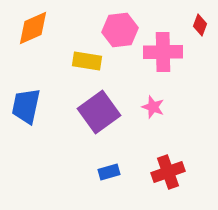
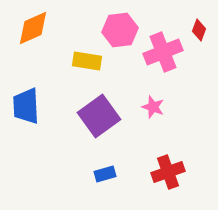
red diamond: moved 1 px left, 5 px down
pink cross: rotated 21 degrees counterclockwise
blue trapezoid: rotated 15 degrees counterclockwise
purple square: moved 4 px down
blue rectangle: moved 4 px left, 2 px down
